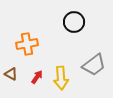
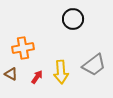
black circle: moved 1 px left, 3 px up
orange cross: moved 4 px left, 4 px down
yellow arrow: moved 6 px up
